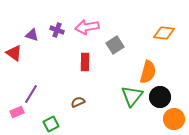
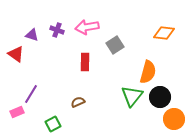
red triangle: moved 2 px right, 1 px down
green square: moved 2 px right
